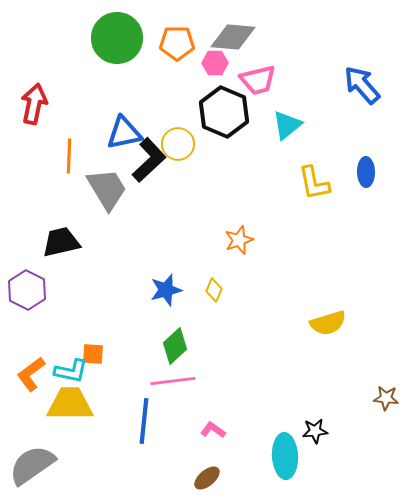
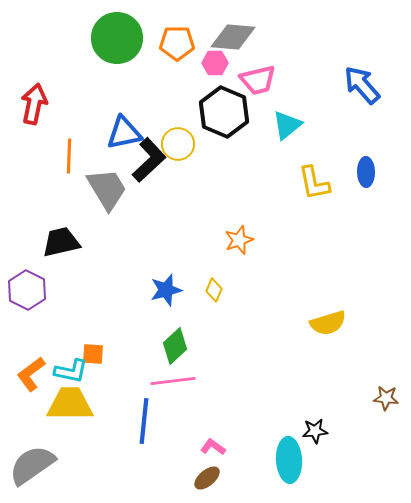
pink L-shape: moved 17 px down
cyan ellipse: moved 4 px right, 4 px down
